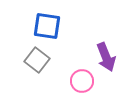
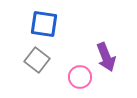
blue square: moved 3 px left, 2 px up
pink circle: moved 2 px left, 4 px up
